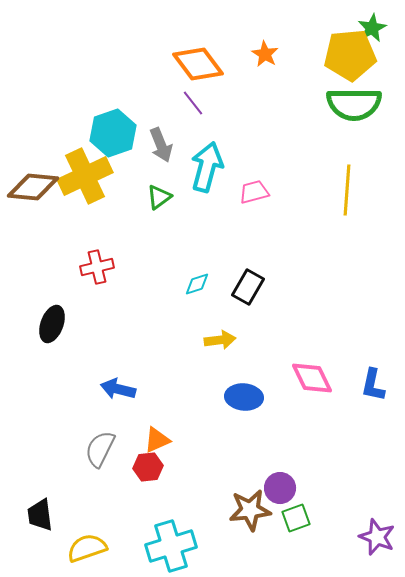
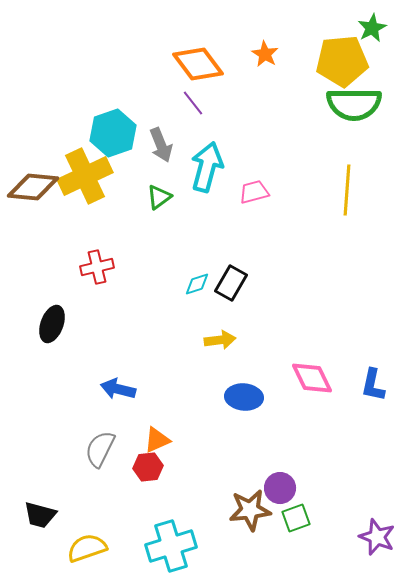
yellow pentagon: moved 8 px left, 6 px down
black rectangle: moved 17 px left, 4 px up
black trapezoid: rotated 68 degrees counterclockwise
